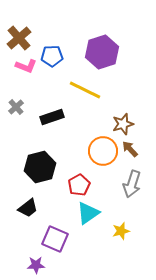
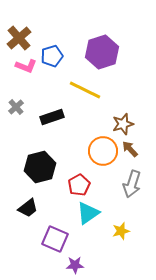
blue pentagon: rotated 15 degrees counterclockwise
purple star: moved 39 px right
